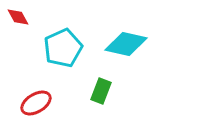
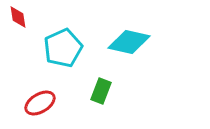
red diamond: rotated 20 degrees clockwise
cyan diamond: moved 3 px right, 2 px up
red ellipse: moved 4 px right
